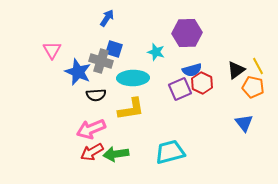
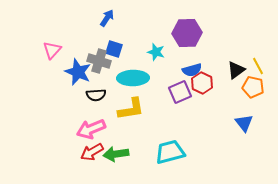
pink triangle: rotated 12 degrees clockwise
gray cross: moved 2 px left
purple square: moved 3 px down
